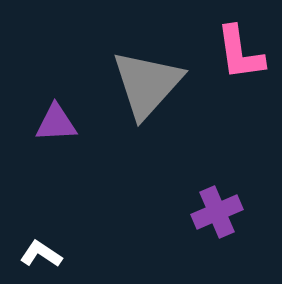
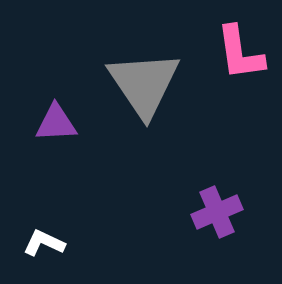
gray triangle: moved 3 px left; rotated 16 degrees counterclockwise
white L-shape: moved 3 px right, 11 px up; rotated 9 degrees counterclockwise
